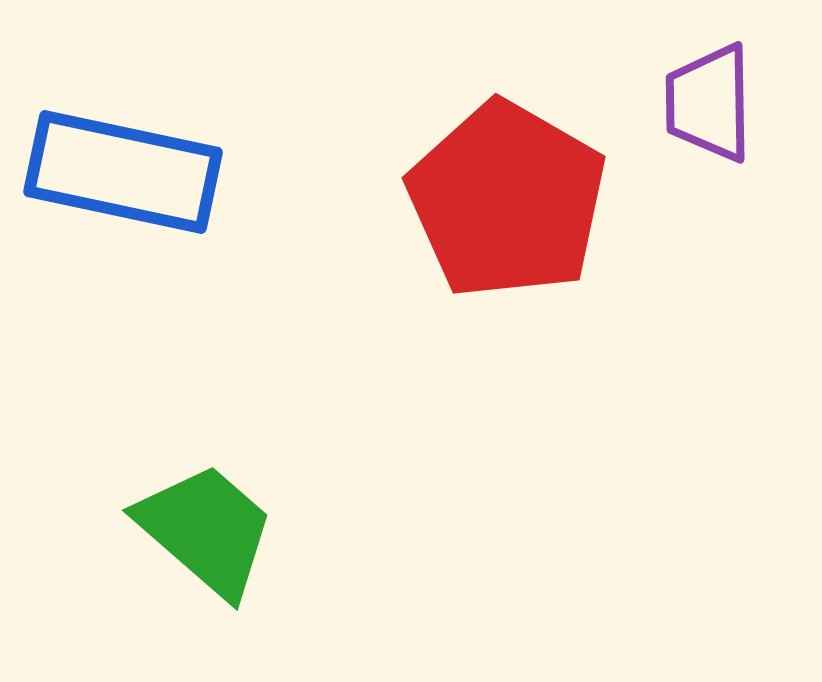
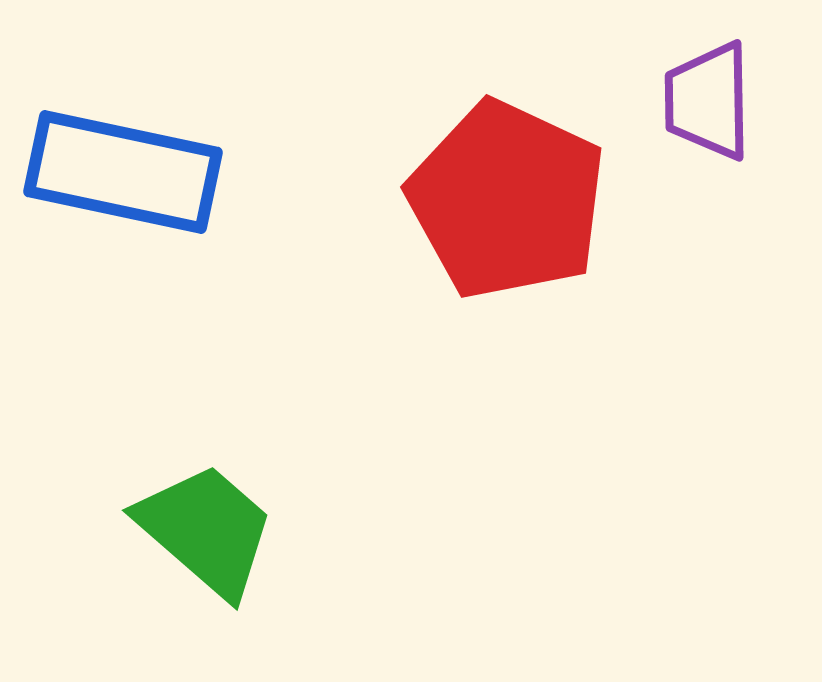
purple trapezoid: moved 1 px left, 2 px up
red pentagon: rotated 5 degrees counterclockwise
